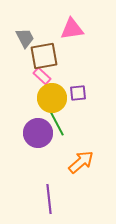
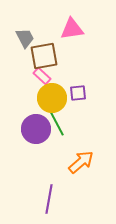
purple circle: moved 2 px left, 4 px up
purple line: rotated 16 degrees clockwise
